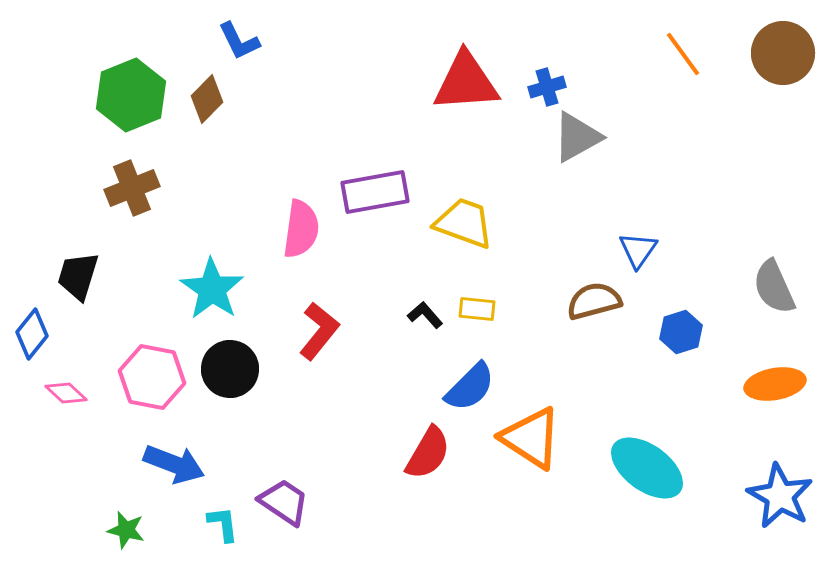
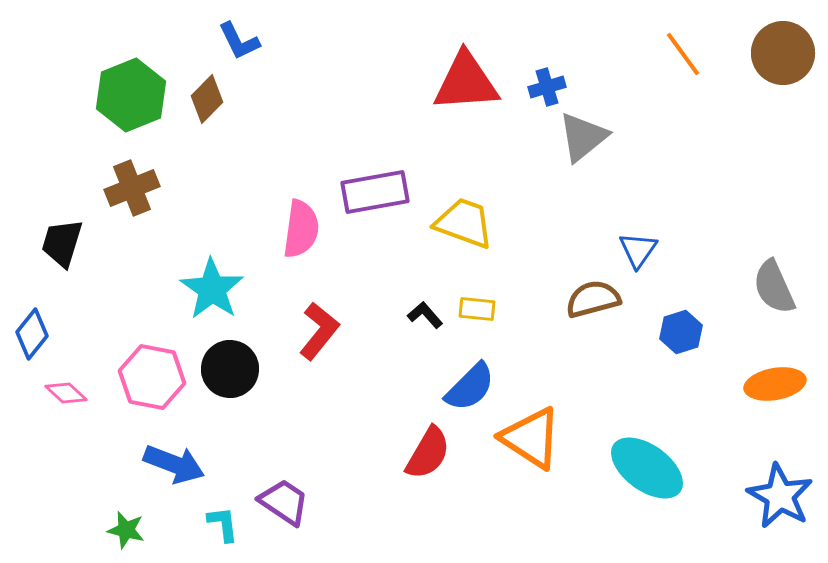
gray triangle: moved 6 px right; rotated 10 degrees counterclockwise
black trapezoid: moved 16 px left, 33 px up
brown semicircle: moved 1 px left, 2 px up
